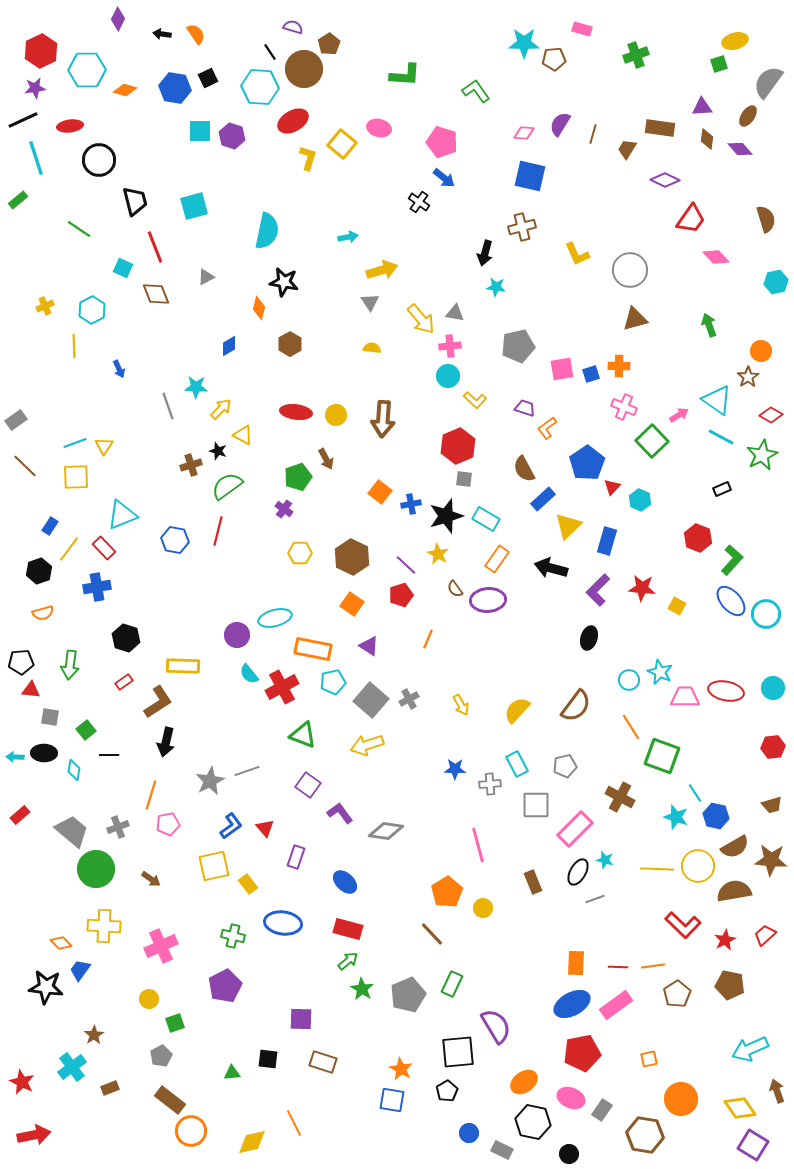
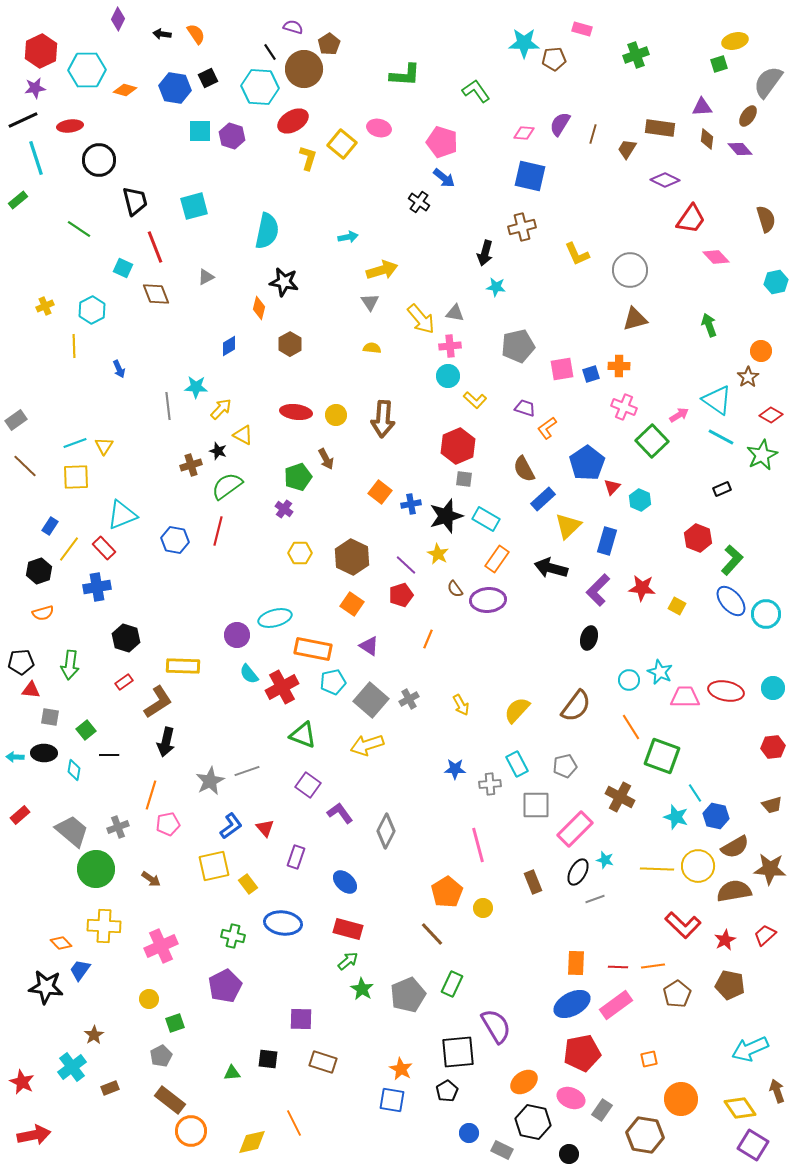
gray line at (168, 406): rotated 12 degrees clockwise
gray diamond at (386, 831): rotated 72 degrees counterclockwise
brown star at (771, 860): moved 1 px left, 9 px down
